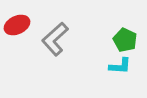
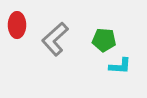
red ellipse: rotated 65 degrees counterclockwise
green pentagon: moved 21 px left; rotated 20 degrees counterclockwise
